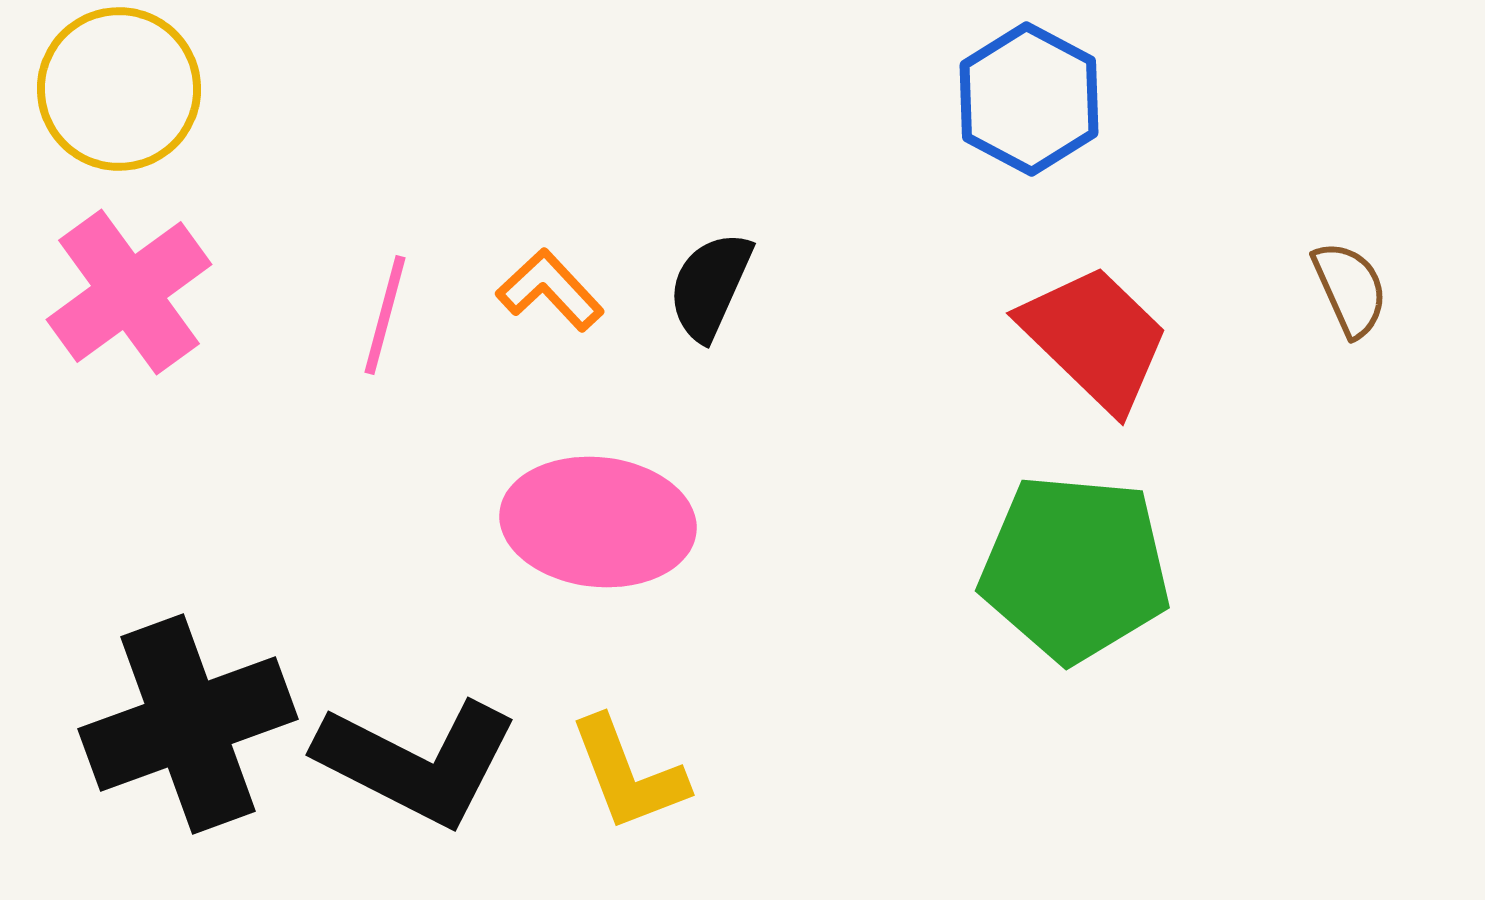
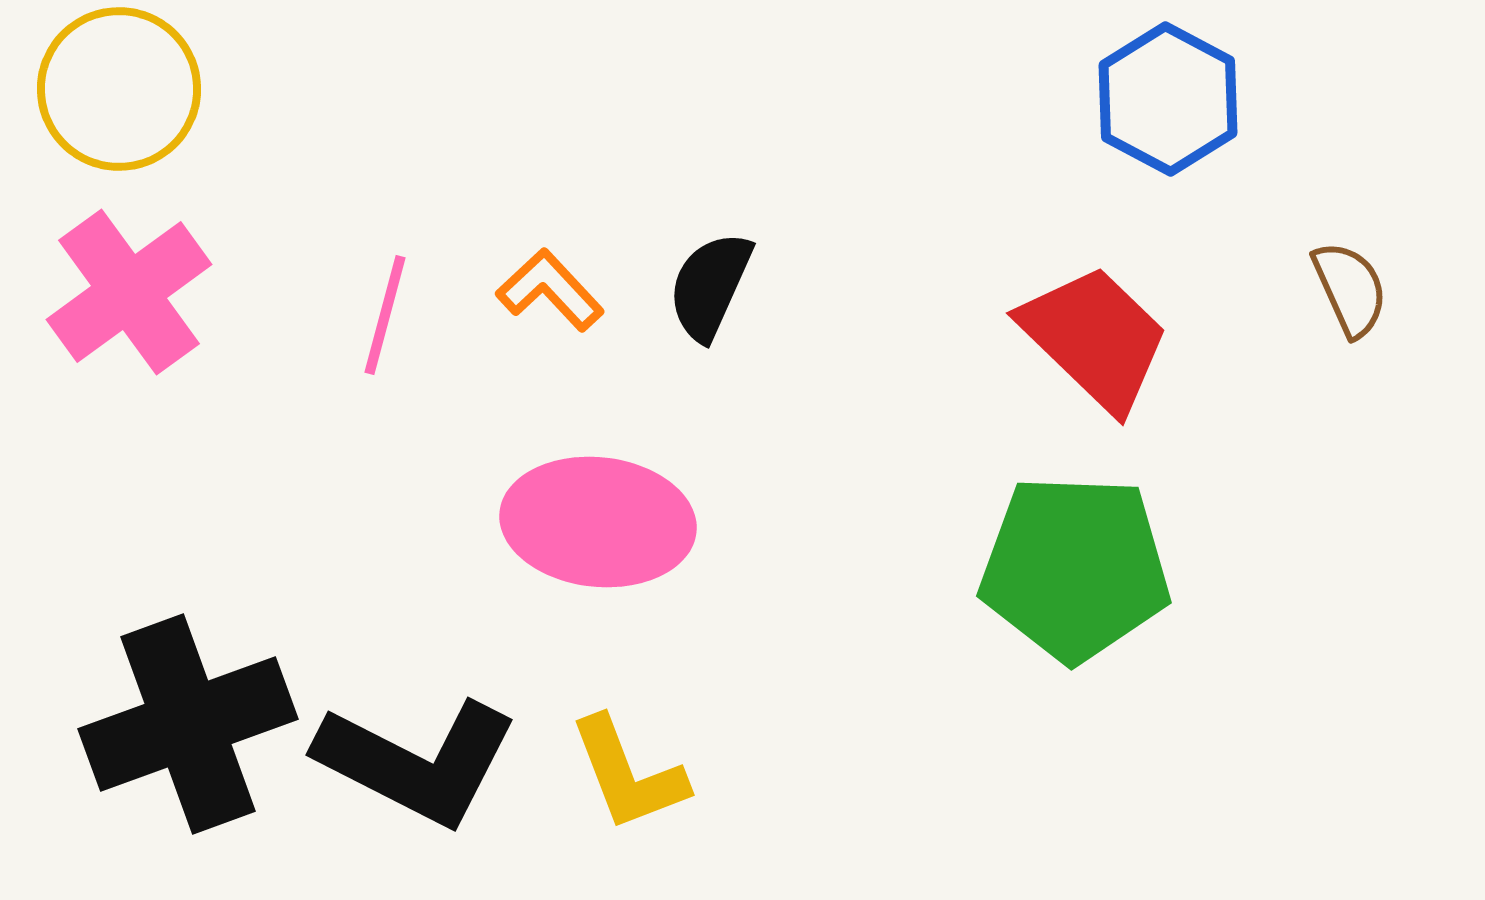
blue hexagon: moved 139 px right
green pentagon: rotated 3 degrees counterclockwise
